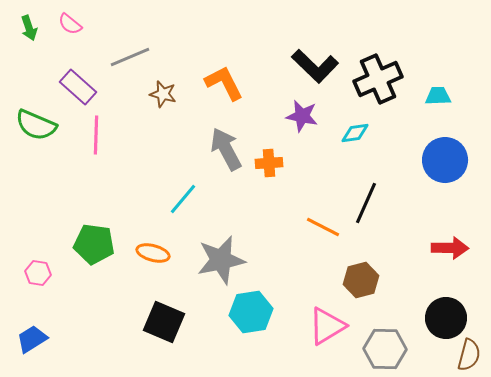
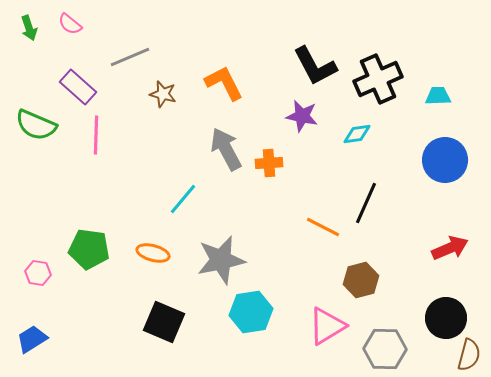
black L-shape: rotated 18 degrees clockwise
cyan diamond: moved 2 px right, 1 px down
green pentagon: moved 5 px left, 5 px down
red arrow: rotated 24 degrees counterclockwise
